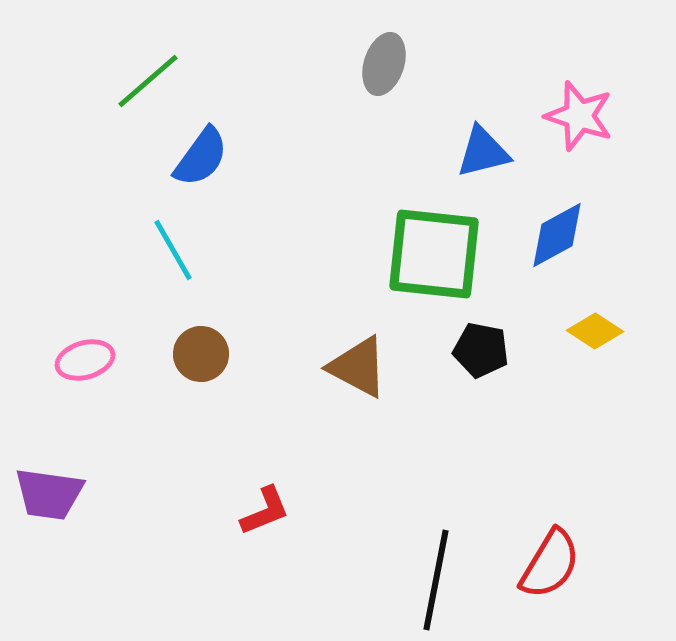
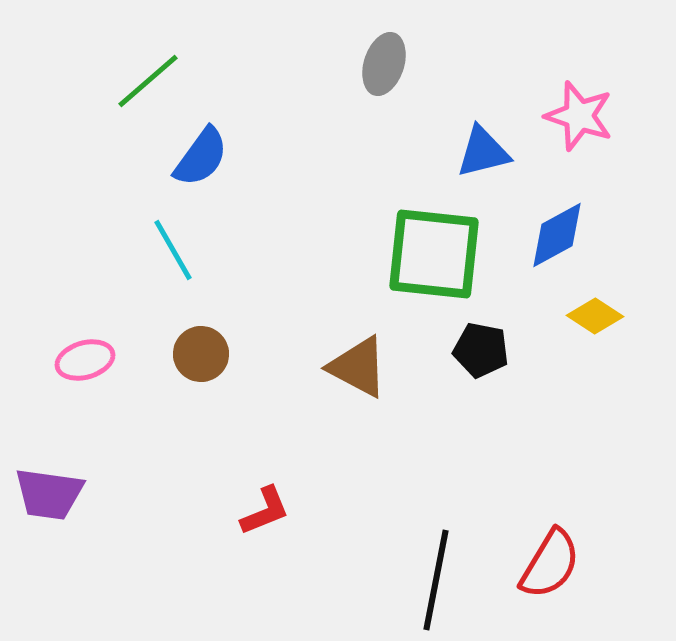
yellow diamond: moved 15 px up
